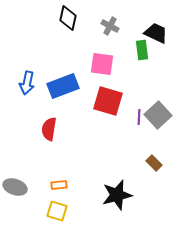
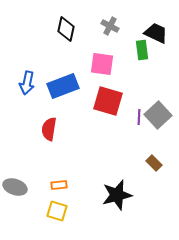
black diamond: moved 2 px left, 11 px down
